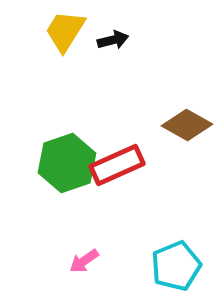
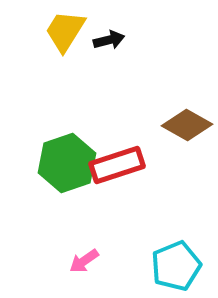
black arrow: moved 4 px left
red rectangle: rotated 6 degrees clockwise
